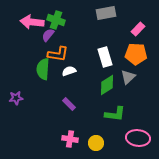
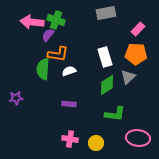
purple rectangle: rotated 40 degrees counterclockwise
